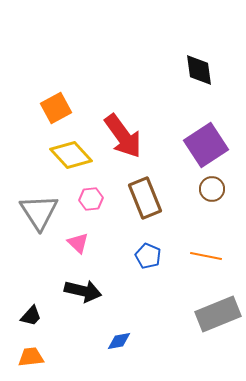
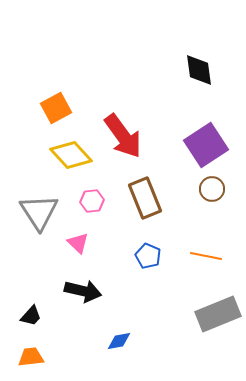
pink hexagon: moved 1 px right, 2 px down
